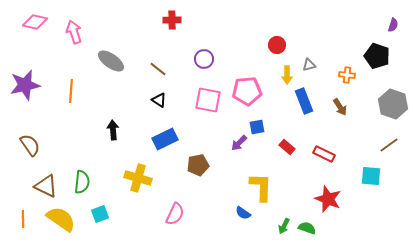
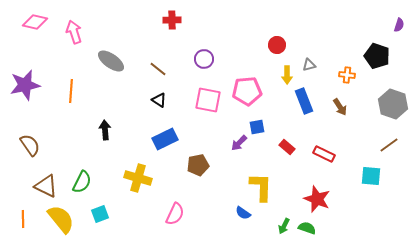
purple semicircle at (393, 25): moved 6 px right
black arrow at (113, 130): moved 8 px left
green semicircle at (82, 182): rotated 20 degrees clockwise
red star at (328, 199): moved 11 px left
yellow semicircle at (61, 219): rotated 16 degrees clockwise
